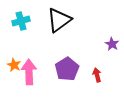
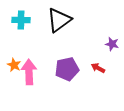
cyan cross: moved 1 px up; rotated 18 degrees clockwise
purple star: rotated 16 degrees counterclockwise
purple pentagon: rotated 20 degrees clockwise
red arrow: moved 1 px right, 7 px up; rotated 48 degrees counterclockwise
